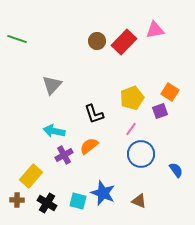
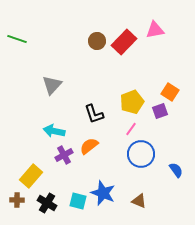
yellow pentagon: moved 4 px down
